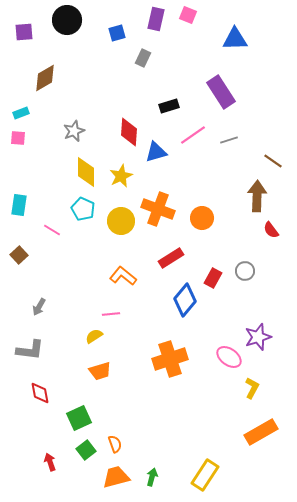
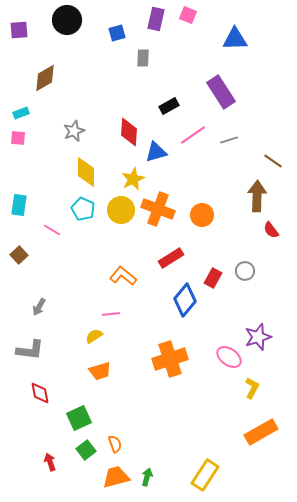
purple square at (24, 32): moved 5 px left, 2 px up
gray rectangle at (143, 58): rotated 24 degrees counterclockwise
black rectangle at (169, 106): rotated 12 degrees counterclockwise
yellow star at (121, 176): moved 12 px right, 3 px down
orange circle at (202, 218): moved 3 px up
yellow circle at (121, 221): moved 11 px up
green arrow at (152, 477): moved 5 px left
